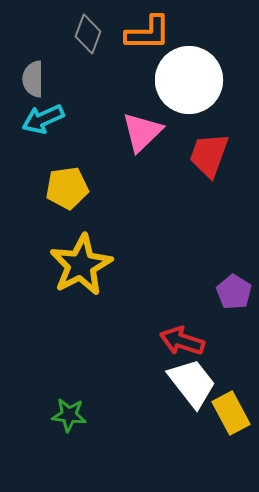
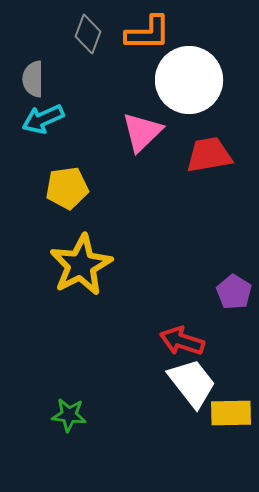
red trapezoid: rotated 60 degrees clockwise
yellow rectangle: rotated 63 degrees counterclockwise
